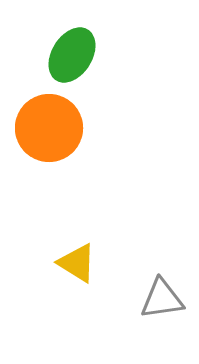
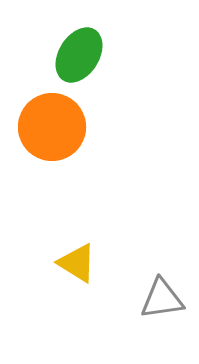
green ellipse: moved 7 px right
orange circle: moved 3 px right, 1 px up
